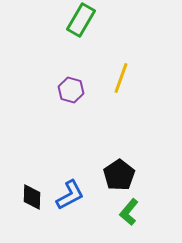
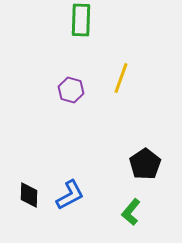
green rectangle: rotated 28 degrees counterclockwise
black pentagon: moved 26 px right, 11 px up
black diamond: moved 3 px left, 2 px up
green L-shape: moved 2 px right
